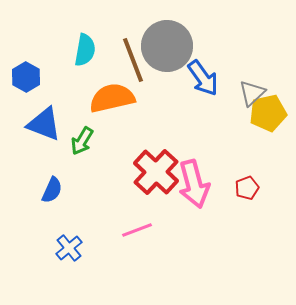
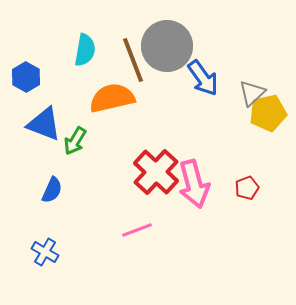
green arrow: moved 7 px left
blue cross: moved 24 px left, 4 px down; rotated 20 degrees counterclockwise
